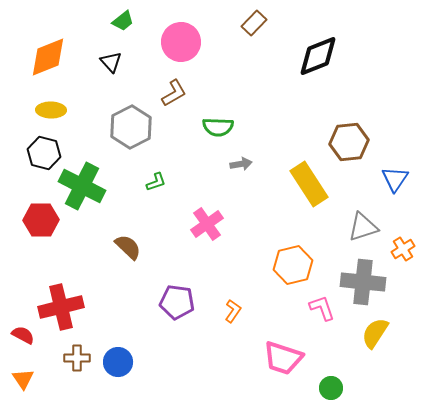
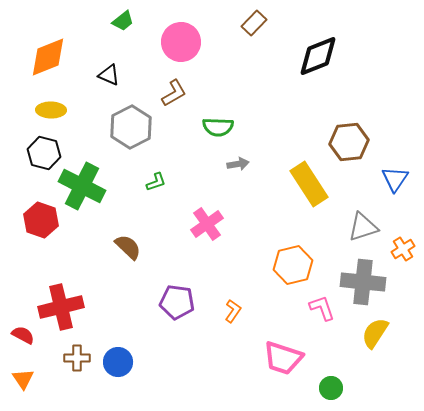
black triangle: moved 2 px left, 13 px down; rotated 25 degrees counterclockwise
gray arrow: moved 3 px left
red hexagon: rotated 20 degrees clockwise
